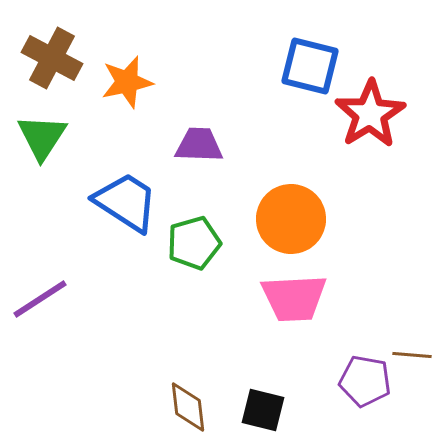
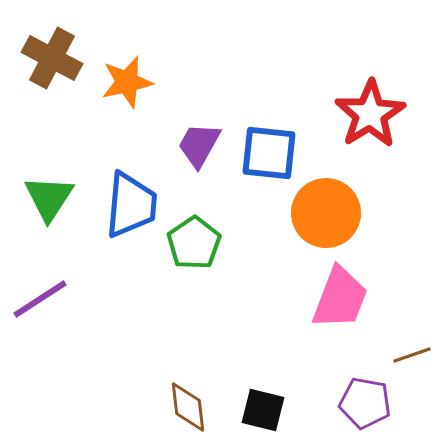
blue square: moved 41 px left, 87 px down; rotated 8 degrees counterclockwise
green triangle: moved 7 px right, 61 px down
purple trapezoid: rotated 63 degrees counterclockwise
blue trapezoid: moved 5 px right, 3 px down; rotated 62 degrees clockwise
orange circle: moved 35 px right, 6 px up
green pentagon: rotated 18 degrees counterclockwise
pink trapezoid: moved 46 px right; rotated 66 degrees counterclockwise
brown line: rotated 24 degrees counterclockwise
purple pentagon: moved 22 px down
